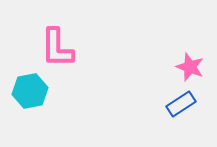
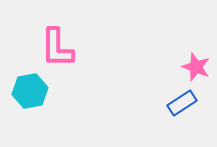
pink star: moved 6 px right
blue rectangle: moved 1 px right, 1 px up
